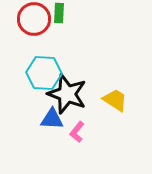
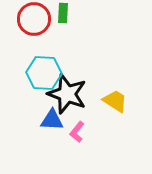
green rectangle: moved 4 px right
yellow trapezoid: moved 1 px down
blue triangle: moved 1 px down
